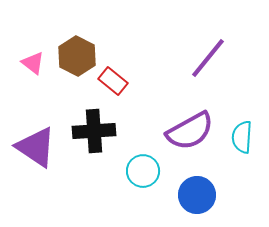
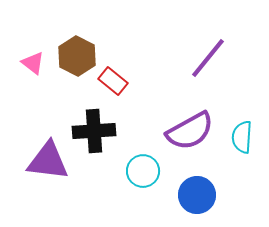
purple triangle: moved 12 px right, 14 px down; rotated 27 degrees counterclockwise
